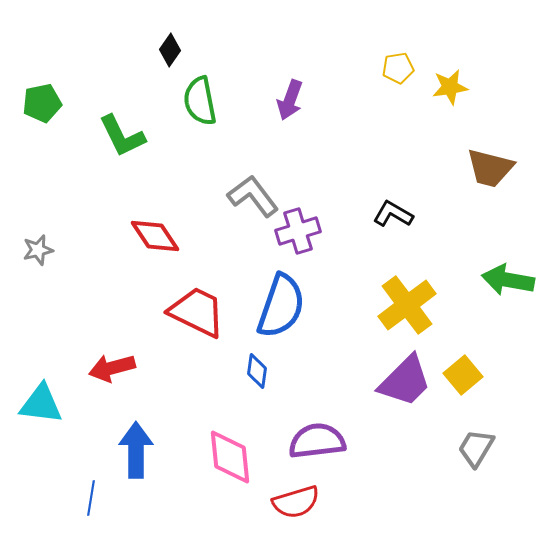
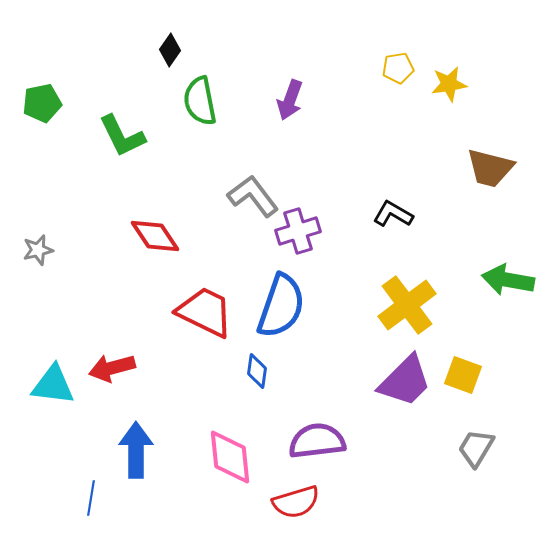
yellow star: moved 1 px left, 3 px up
red trapezoid: moved 8 px right
yellow square: rotated 30 degrees counterclockwise
cyan triangle: moved 12 px right, 19 px up
